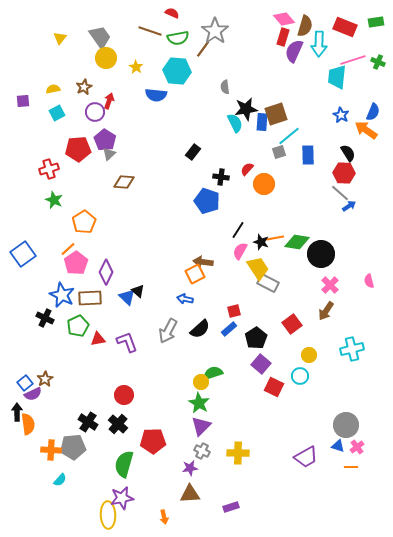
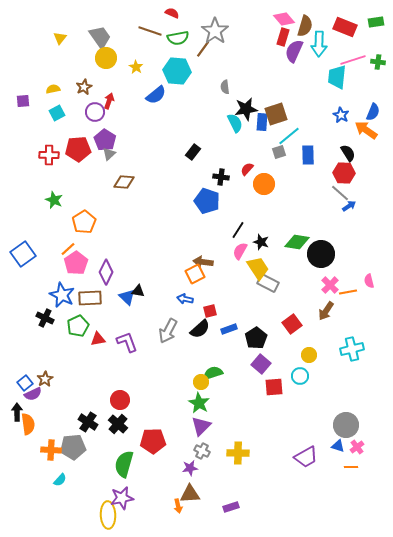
green cross at (378, 62): rotated 16 degrees counterclockwise
blue semicircle at (156, 95): rotated 45 degrees counterclockwise
red cross at (49, 169): moved 14 px up; rotated 18 degrees clockwise
orange line at (275, 238): moved 73 px right, 54 px down
black triangle at (138, 291): rotated 32 degrees counterclockwise
red square at (234, 311): moved 24 px left
blue rectangle at (229, 329): rotated 21 degrees clockwise
red square at (274, 387): rotated 30 degrees counterclockwise
red circle at (124, 395): moved 4 px left, 5 px down
orange arrow at (164, 517): moved 14 px right, 11 px up
